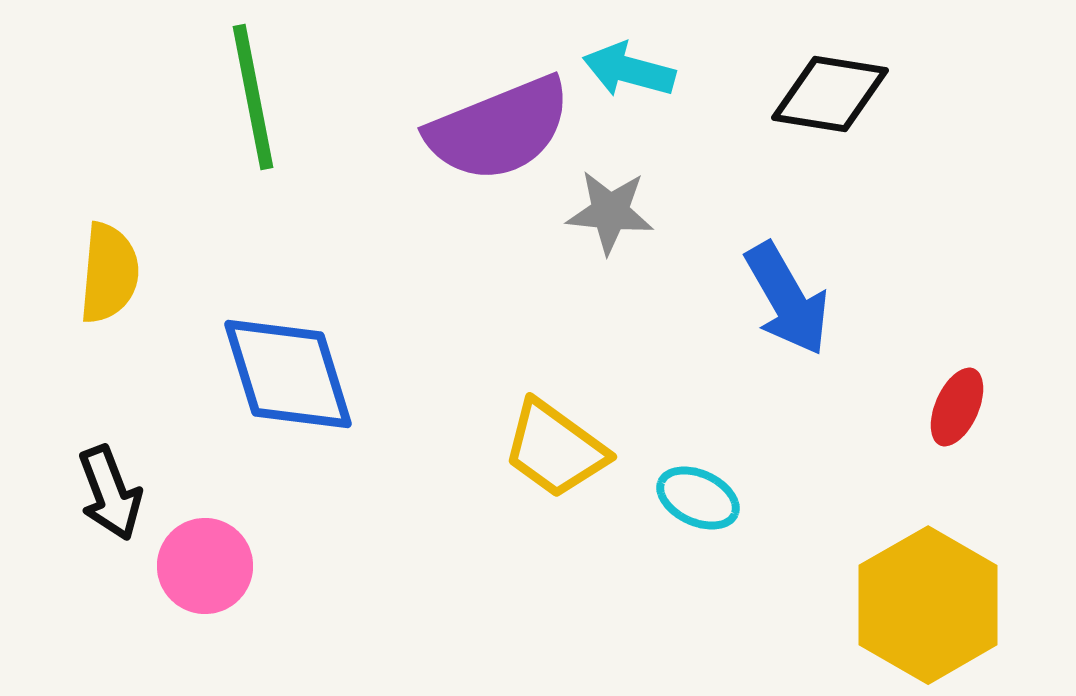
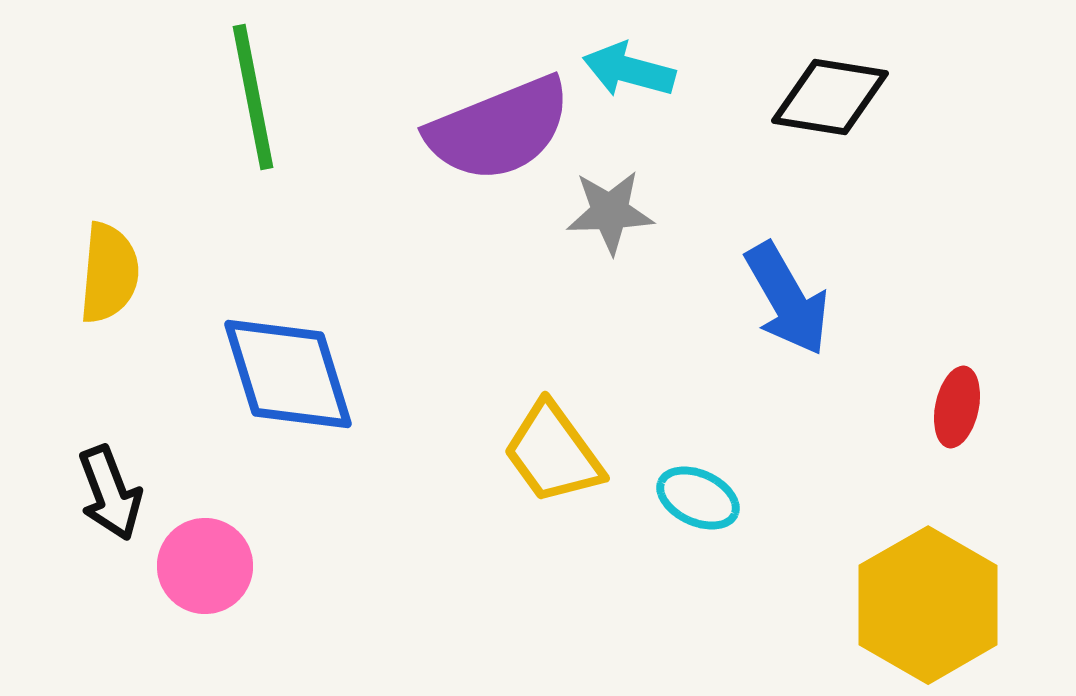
black diamond: moved 3 px down
gray star: rotated 8 degrees counterclockwise
red ellipse: rotated 12 degrees counterclockwise
yellow trapezoid: moved 2 px left, 4 px down; rotated 18 degrees clockwise
